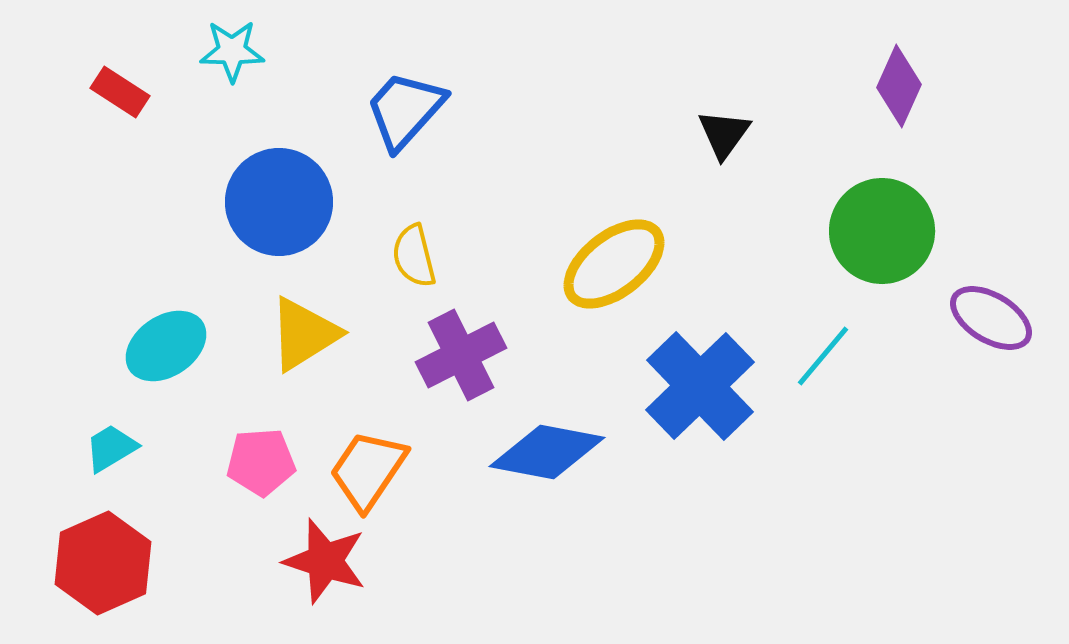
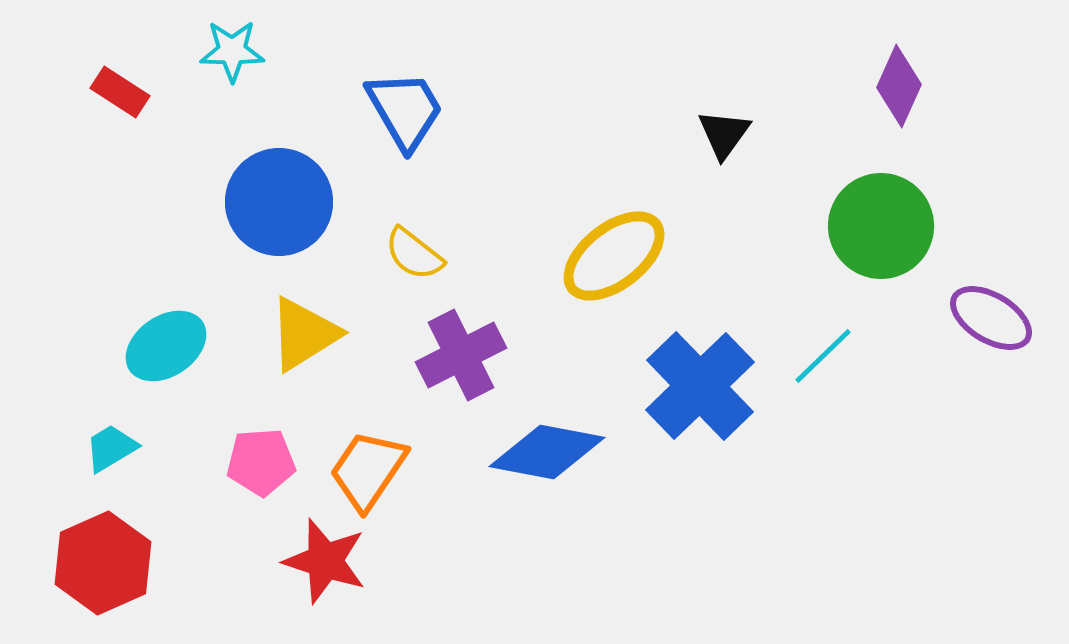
blue trapezoid: rotated 108 degrees clockwise
green circle: moved 1 px left, 5 px up
yellow semicircle: moved 2 px up; rotated 38 degrees counterclockwise
yellow ellipse: moved 8 px up
cyan line: rotated 6 degrees clockwise
